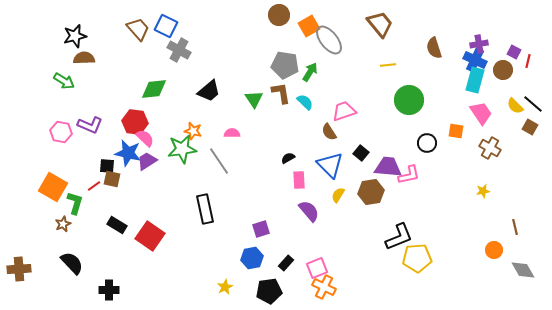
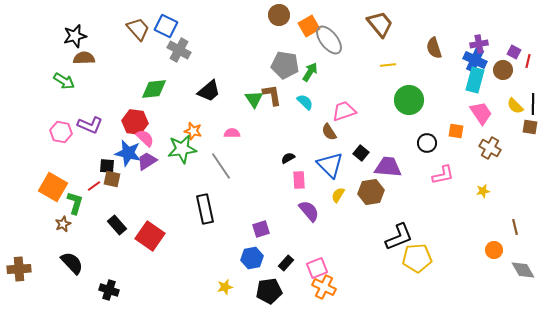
brown L-shape at (281, 93): moved 9 px left, 2 px down
black line at (533, 104): rotated 50 degrees clockwise
brown square at (530, 127): rotated 21 degrees counterclockwise
gray line at (219, 161): moved 2 px right, 5 px down
pink L-shape at (409, 175): moved 34 px right
black rectangle at (117, 225): rotated 18 degrees clockwise
yellow star at (225, 287): rotated 14 degrees clockwise
black cross at (109, 290): rotated 18 degrees clockwise
